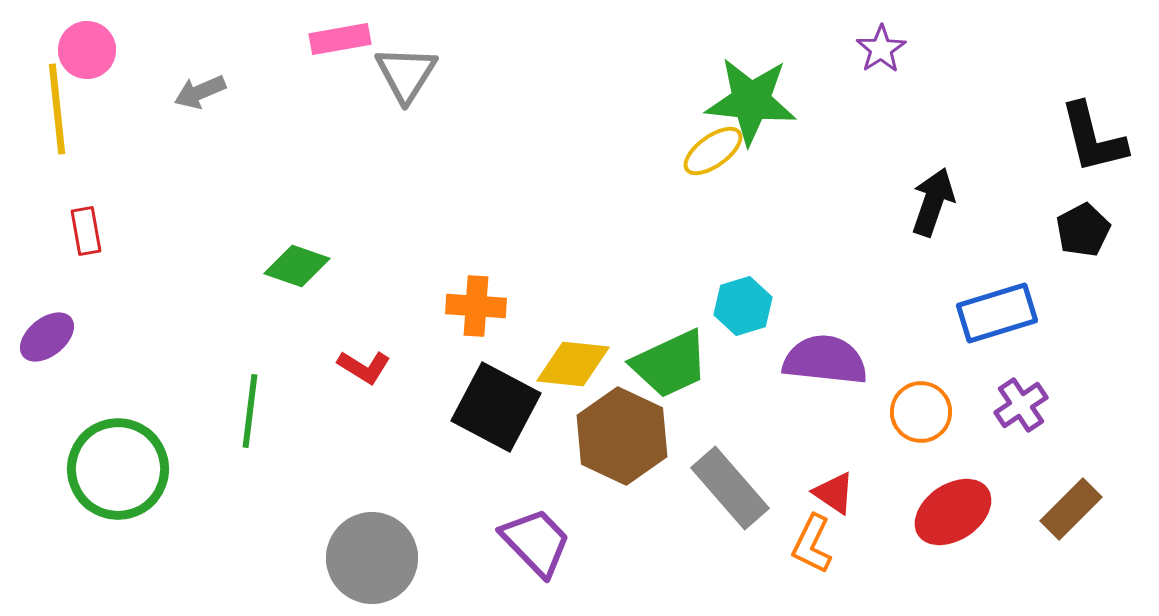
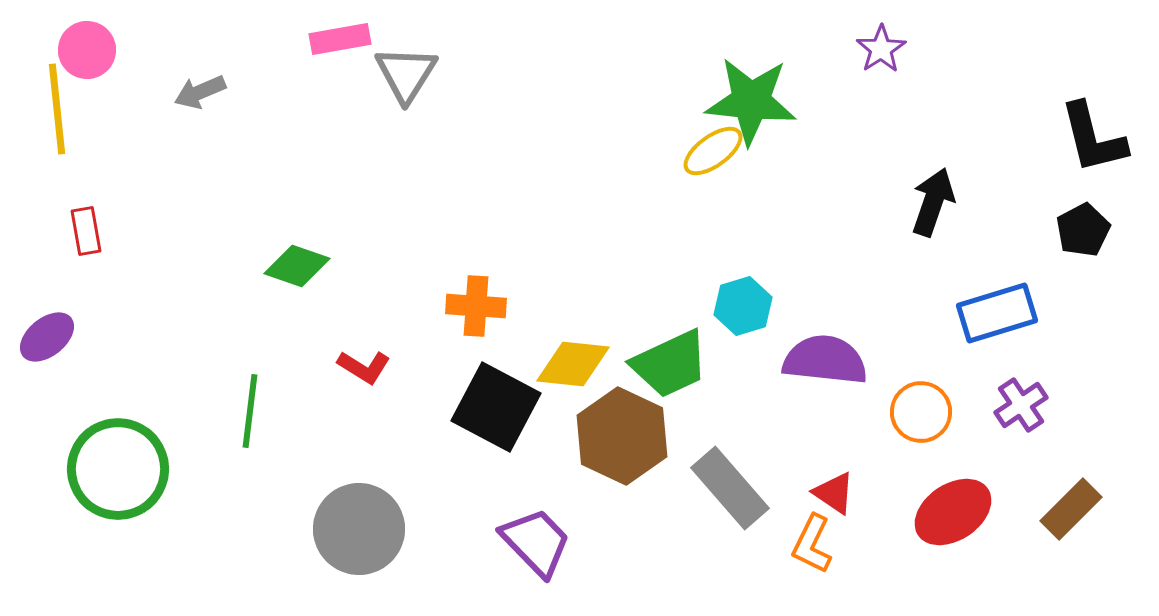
gray circle: moved 13 px left, 29 px up
